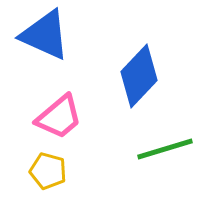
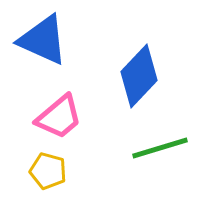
blue triangle: moved 2 px left, 5 px down
green line: moved 5 px left, 1 px up
